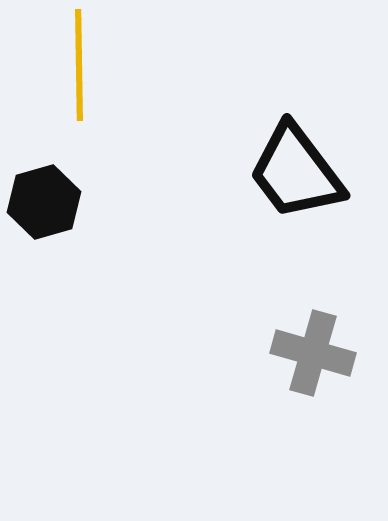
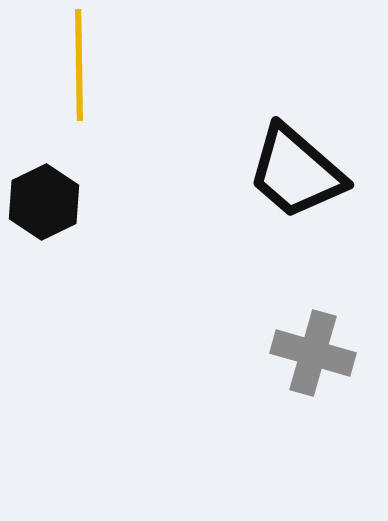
black trapezoid: rotated 12 degrees counterclockwise
black hexagon: rotated 10 degrees counterclockwise
